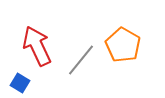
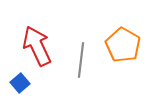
gray line: rotated 32 degrees counterclockwise
blue square: rotated 18 degrees clockwise
